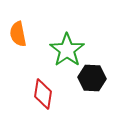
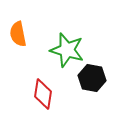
green star: rotated 20 degrees counterclockwise
black hexagon: rotated 8 degrees clockwise
